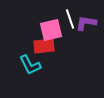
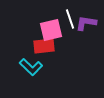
cyan L-shape: moved 1 px right, 2 px down; rotated 20 degrees counterclockwise
